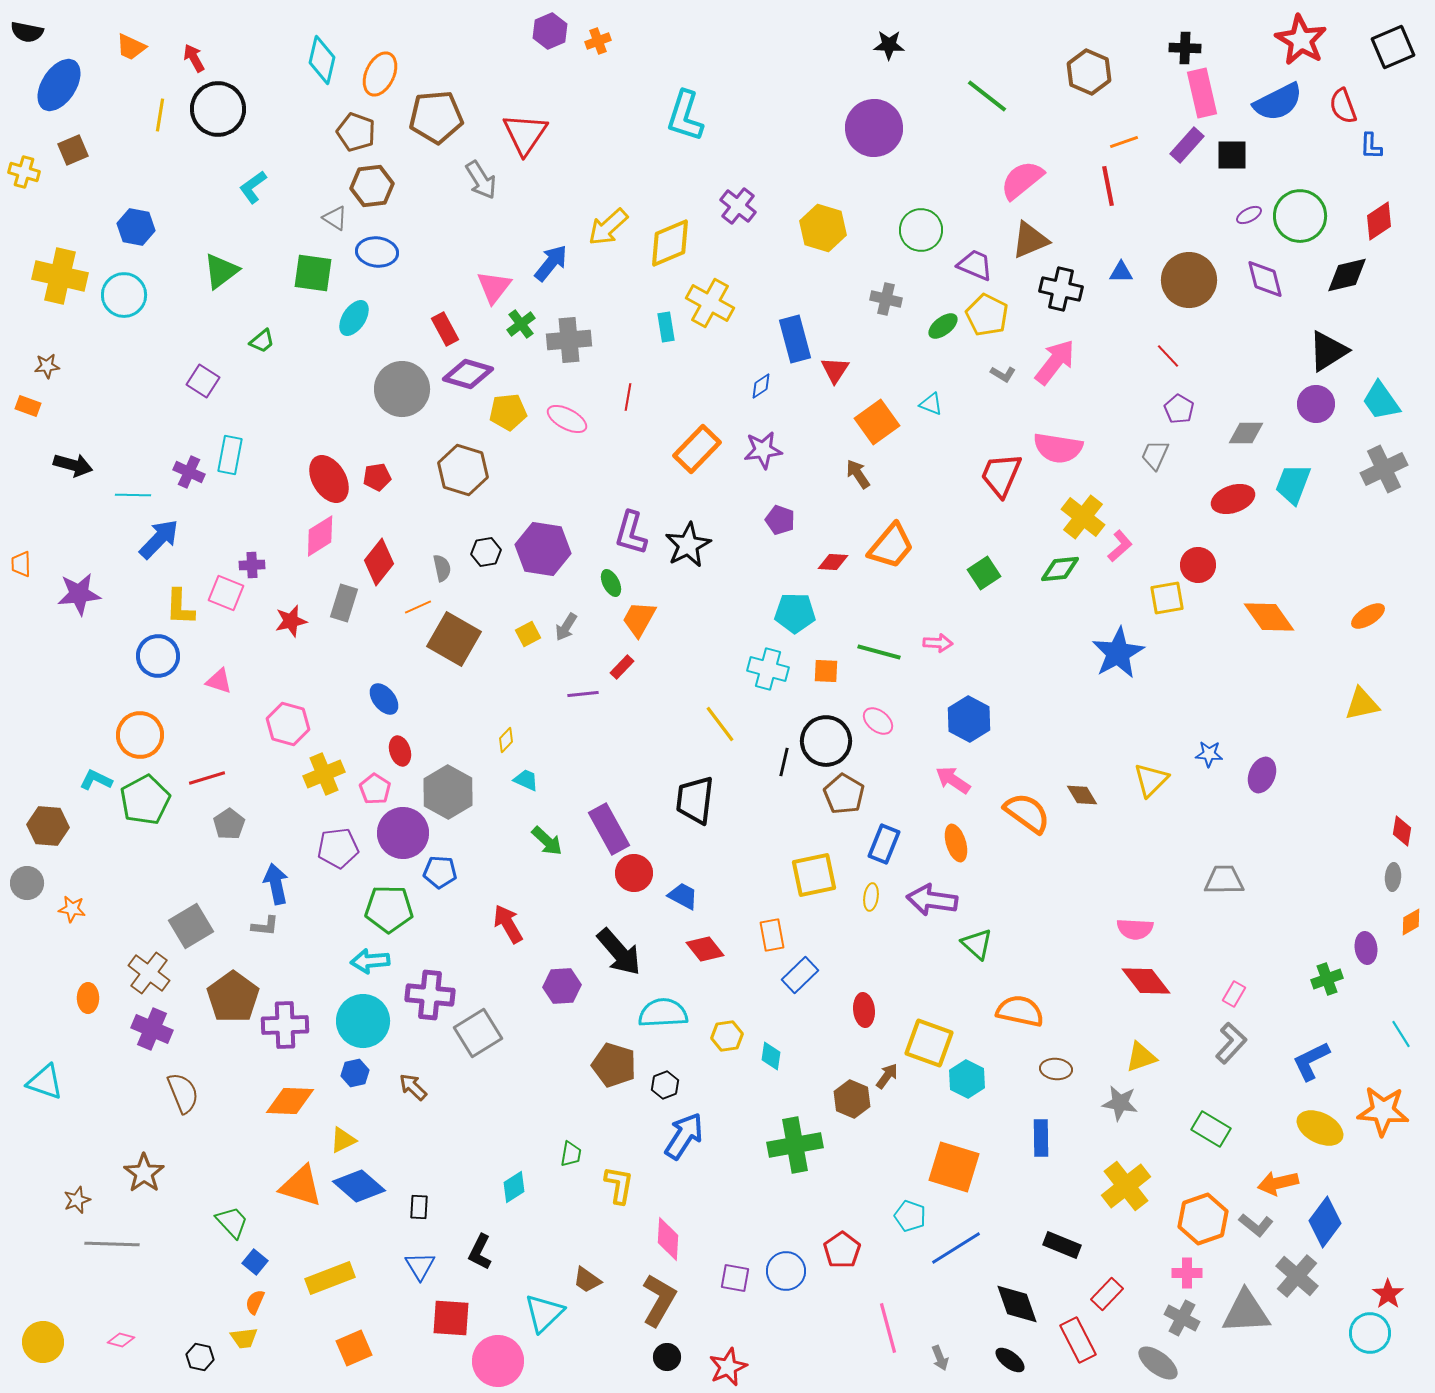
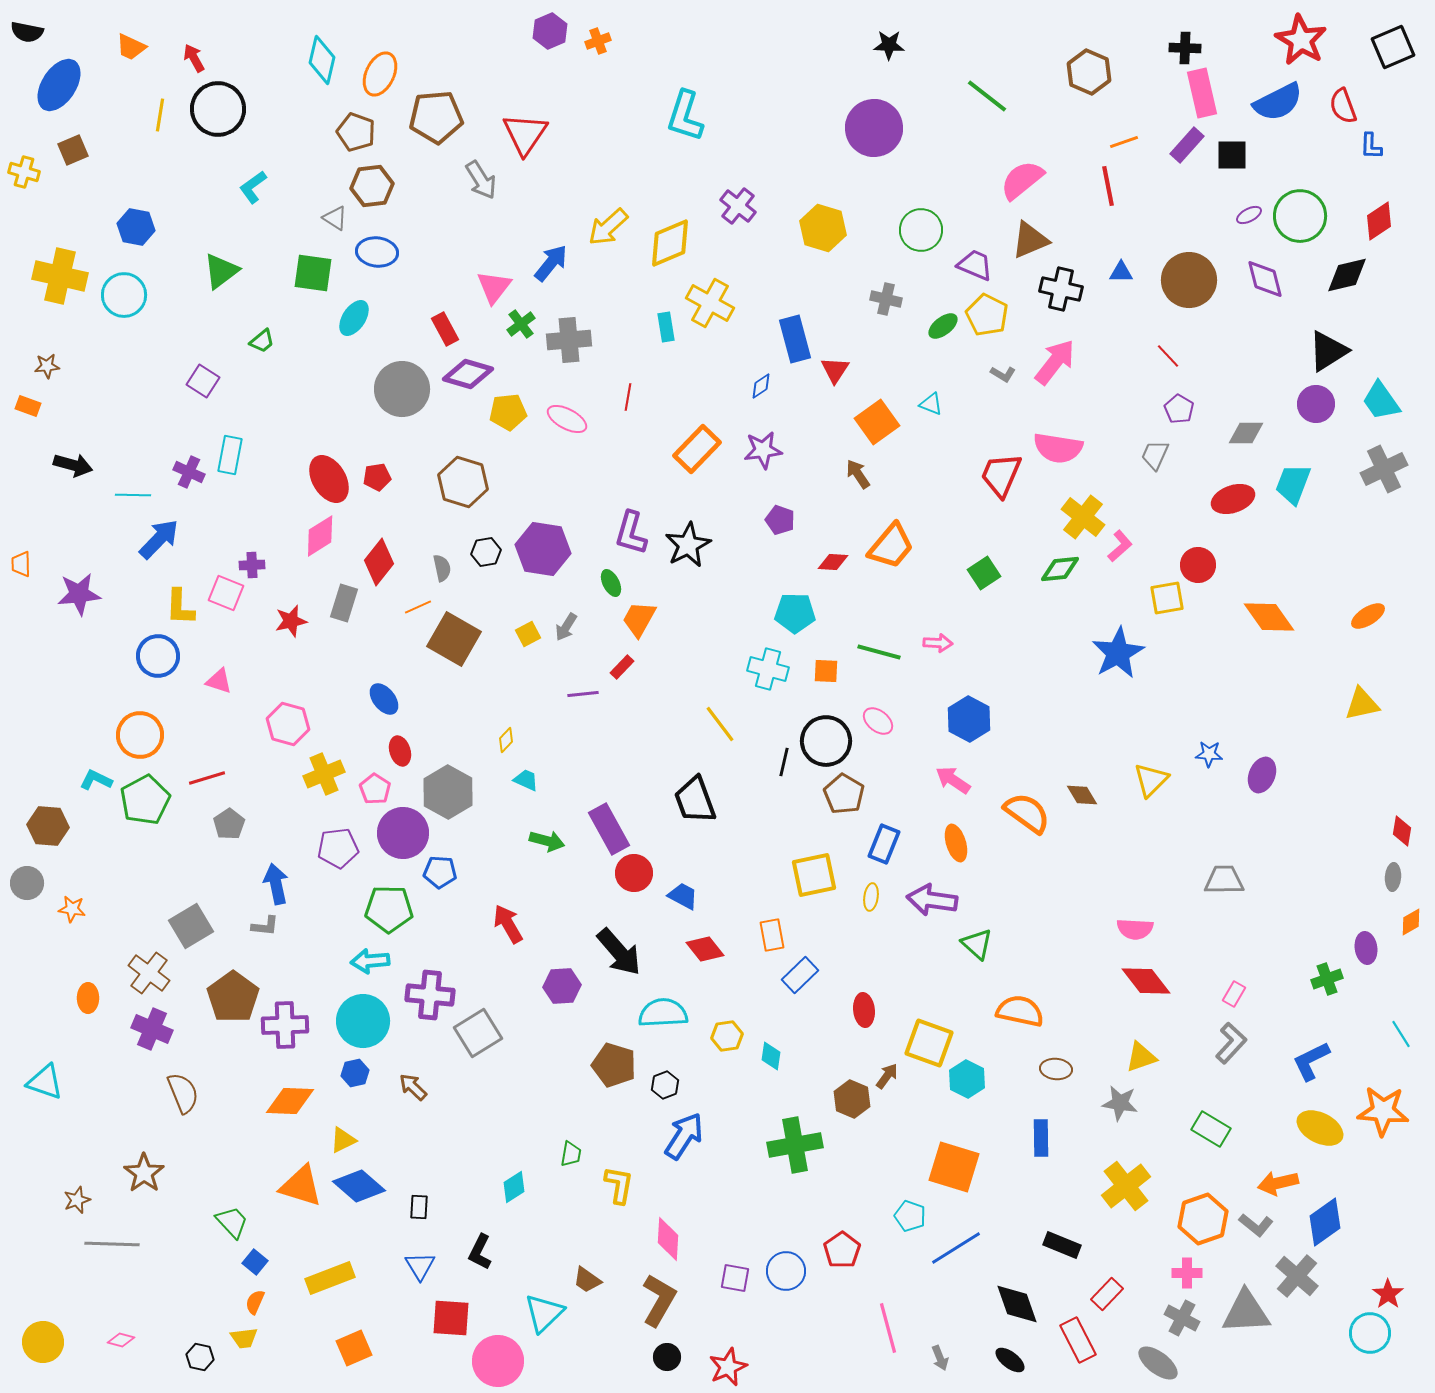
brown hexagon at (463, 470): moved 12 px down
black trapezoid at (695, 800): rotated 27 degrees counterclockwise
green arrow at (547, 841): rotated 28 degrees counterclockwise
blue diamond at (1325, 1222): rotated 18 degrees clockwise
